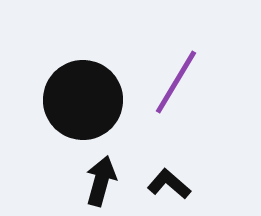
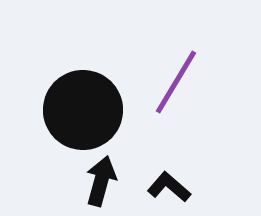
black circle: moved 10 px down
black L-shape: moved 3 px down
